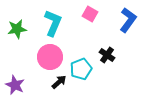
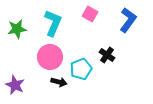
black arrow: rotated 56 degrees clockwise
